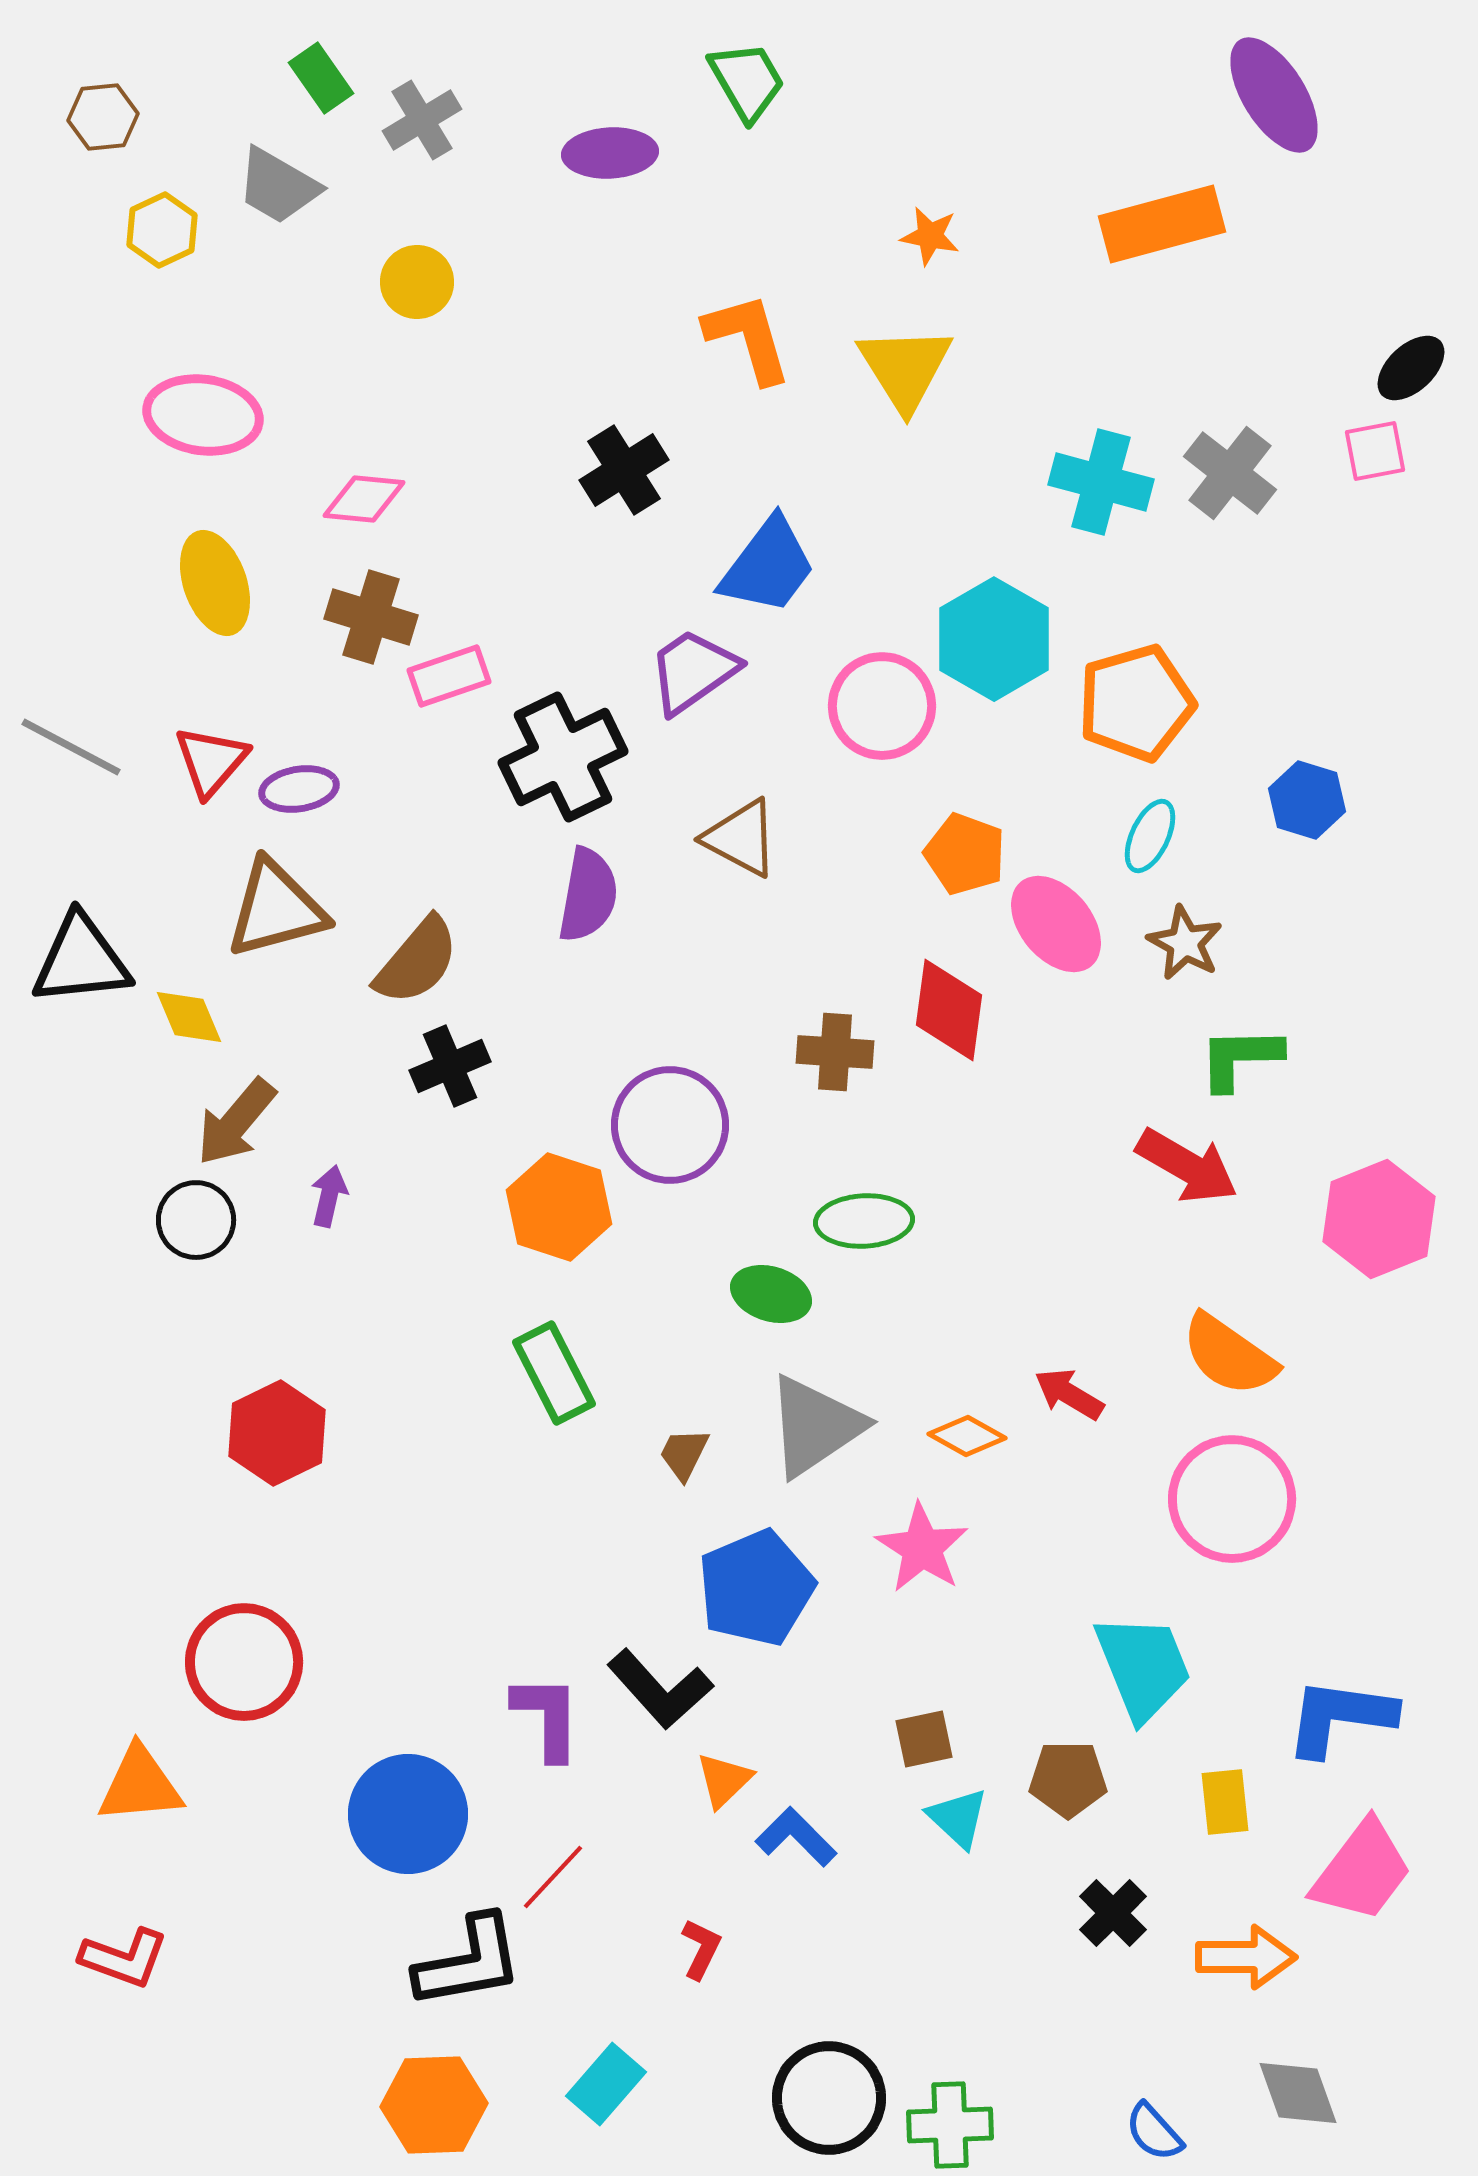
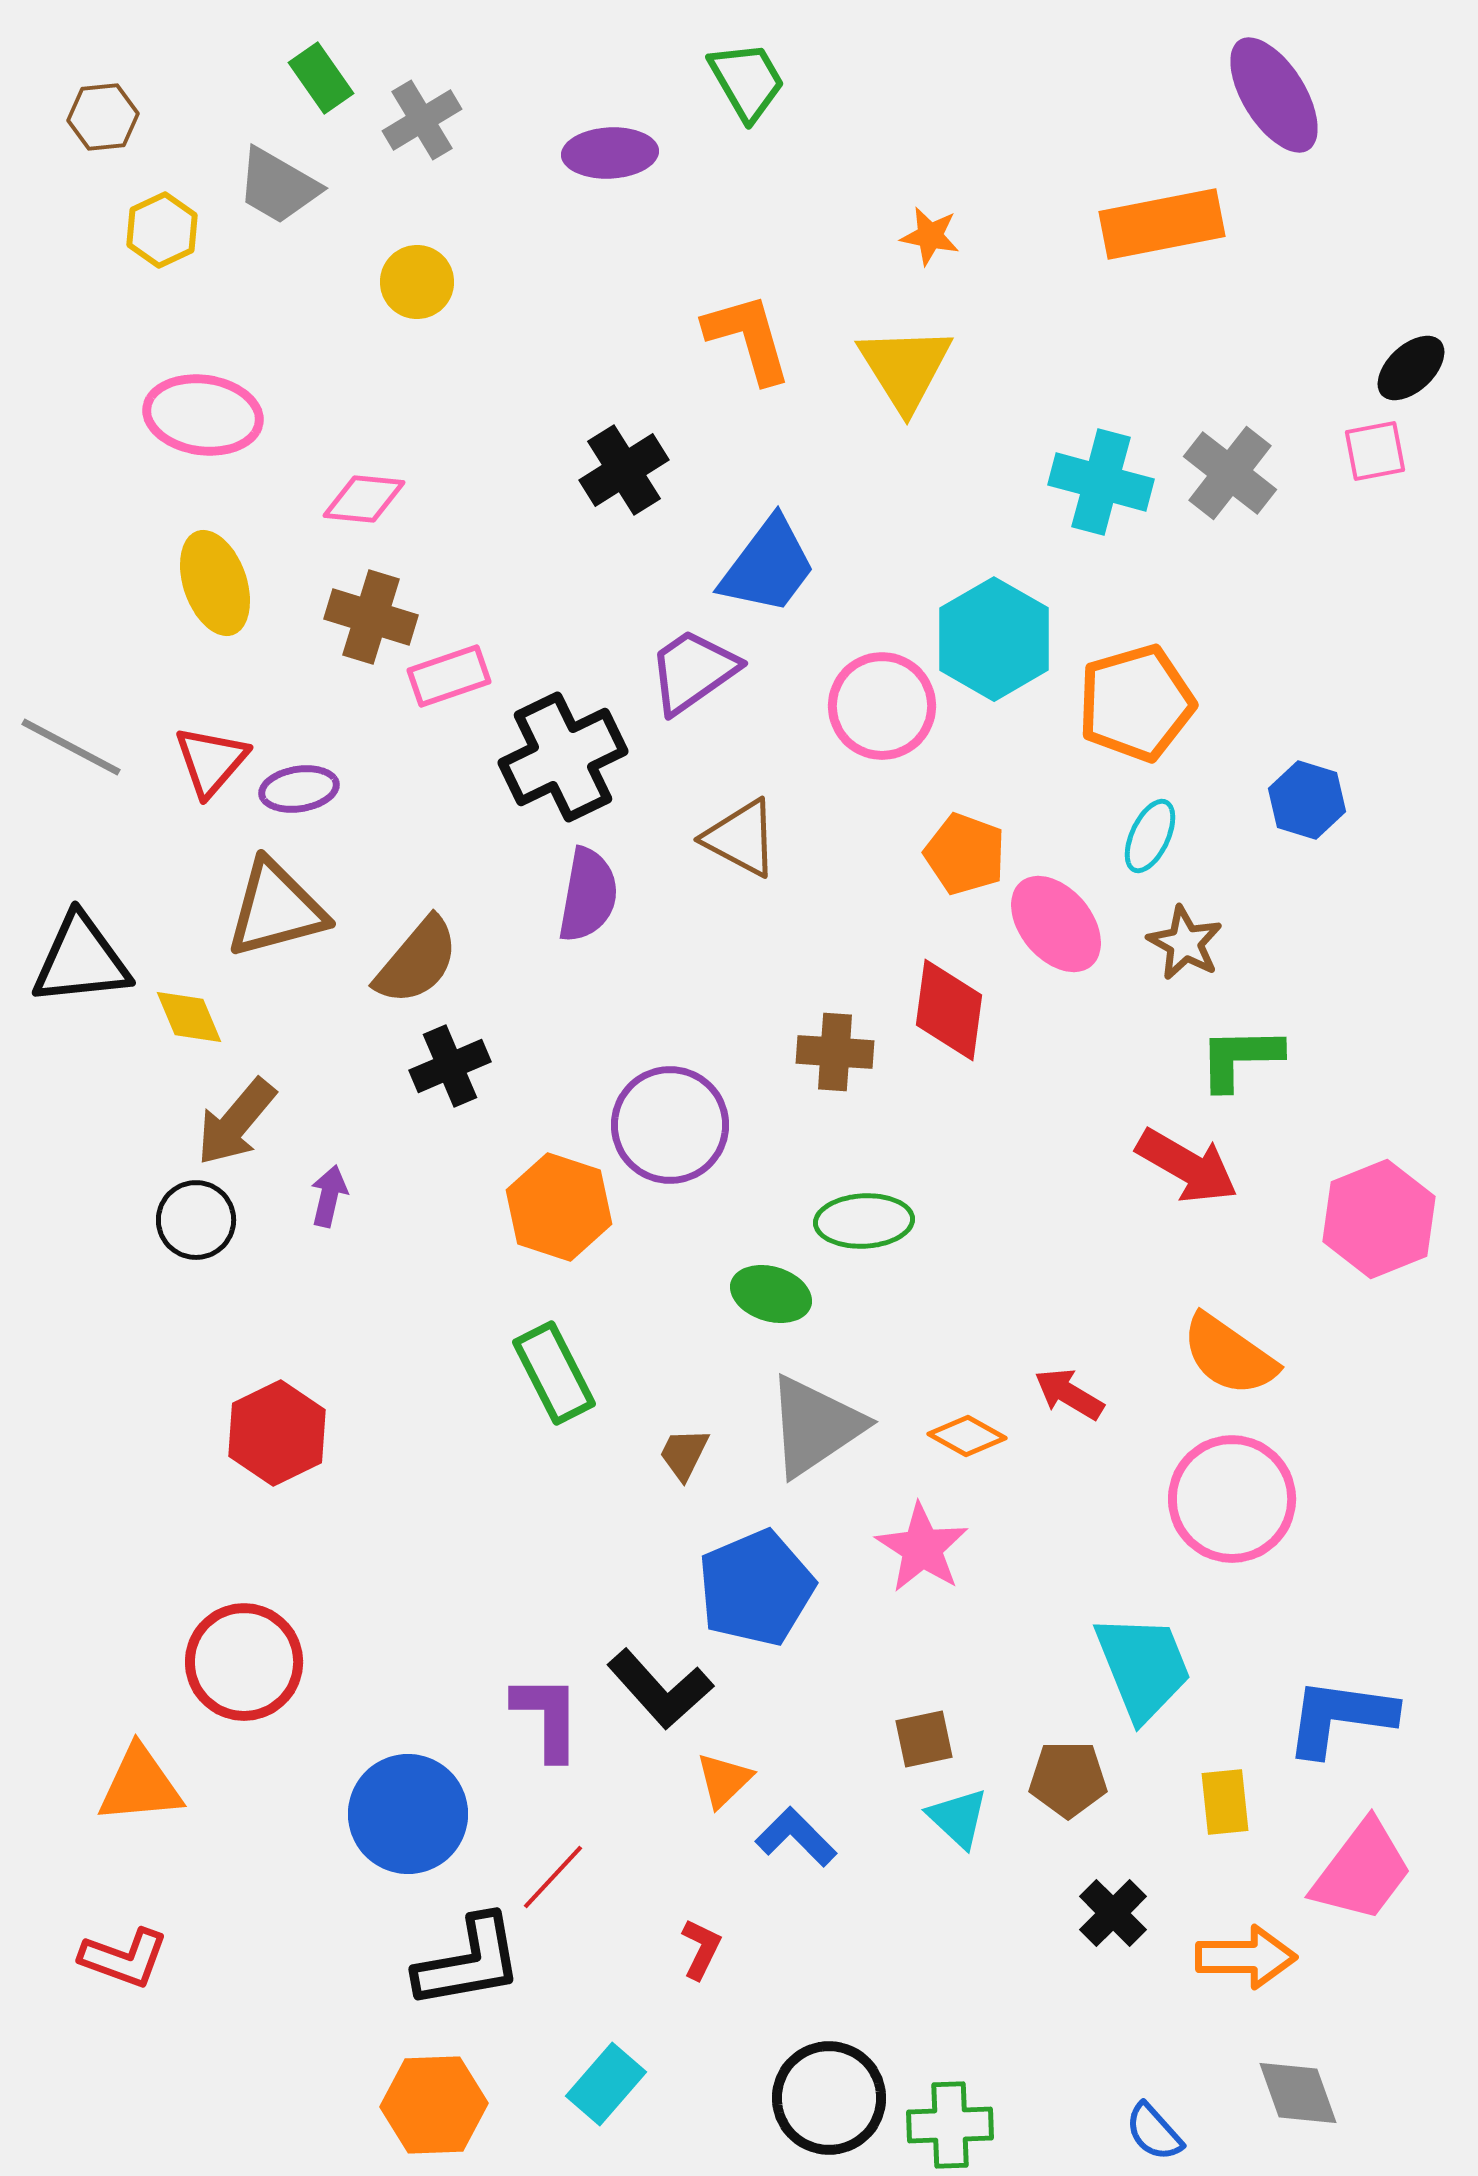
orange rectangle at (1162, 224): rotated 4 degrees clockwise
